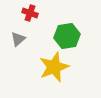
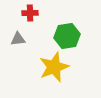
red cross: rotated 21 degrees counterclockwise
gray triangle: rotated 35 degrees clockwise
